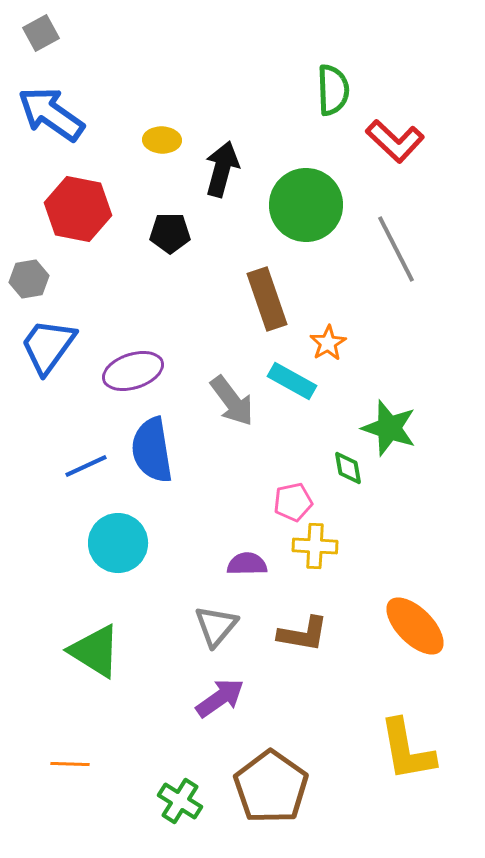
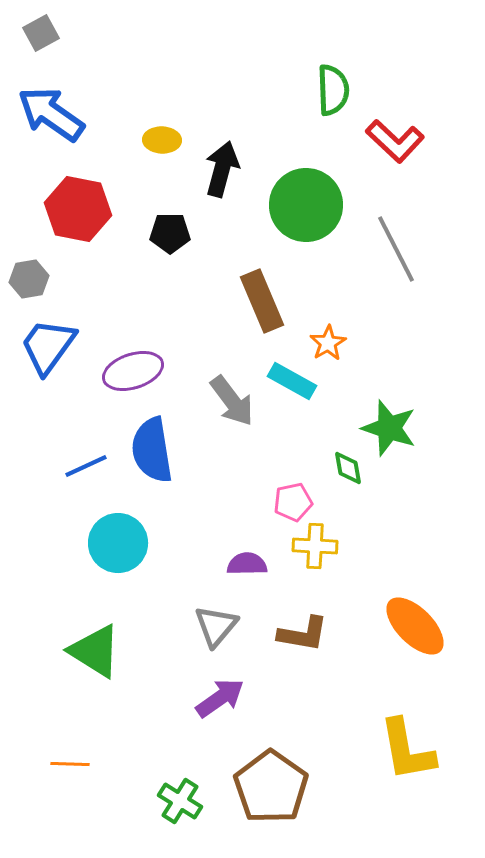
brown rectangle: moved 5 px left, 2 px down; rotated 4 degrees counterclockwise
